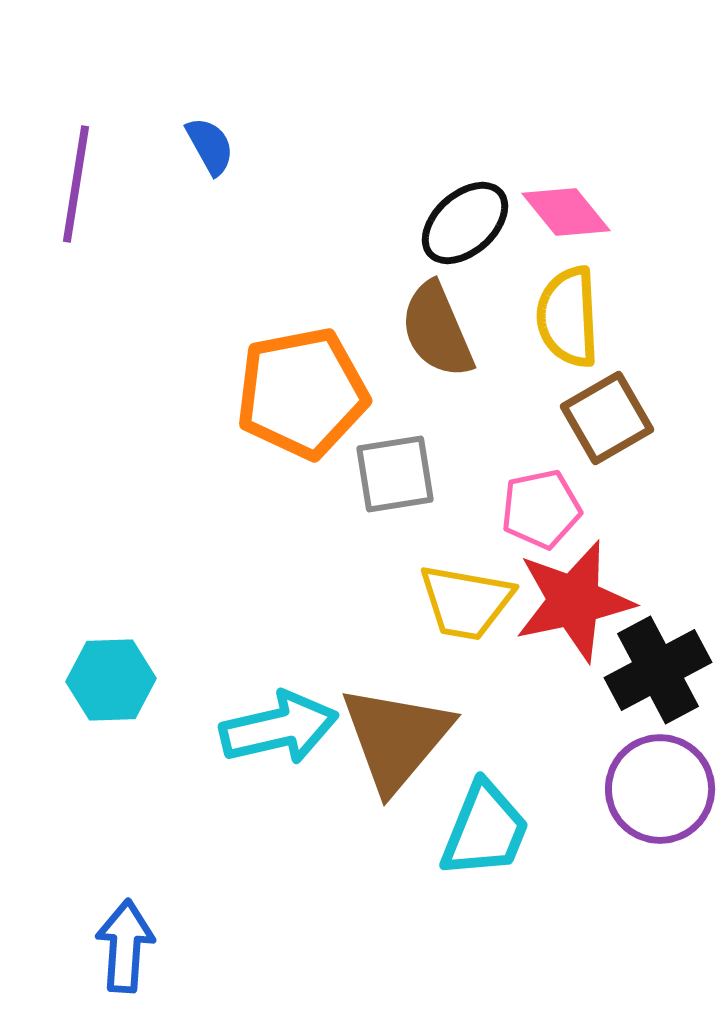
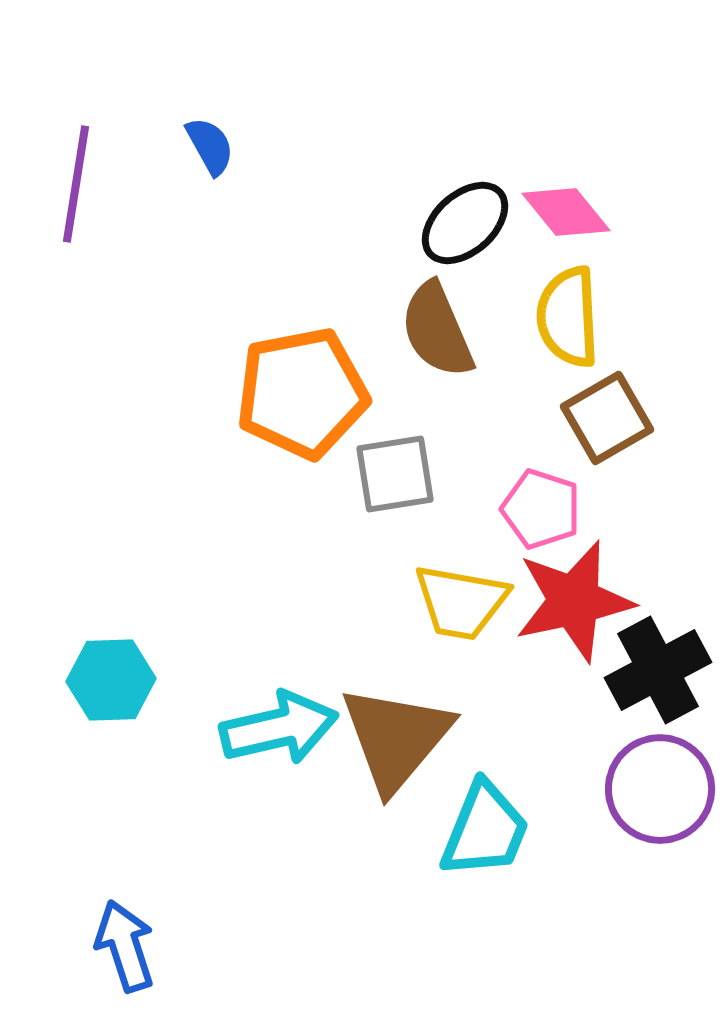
pink pentagon: rotated 30 degrees clockwise
yellow trapezoid: moved 5 px left
blue arrow: rotated 22 degrees counterclockwise
